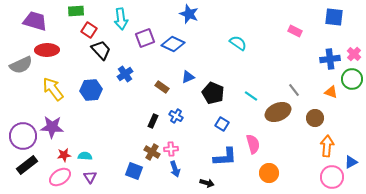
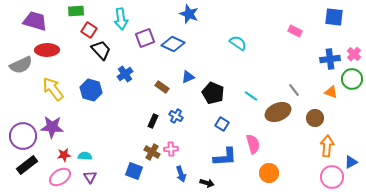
blue hexagon at (91, 90): rotated 20 degrees clockwise
blue arrow at (175, 169): moved 6 px right, 5 px down
